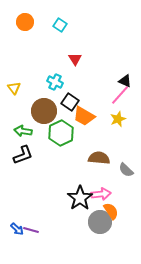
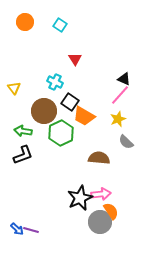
black triangle: moved 1 px left, 2 px up
gray semicircle: moved 28 px up
black star: rotated 10 degrees clockwise
